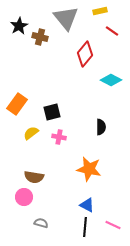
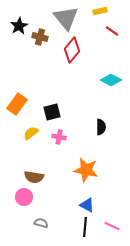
red diamond: moved 13 px left, 4 px up
orange star: moved 3 px left, 1 px down
pink line: moved 1 px left, 1 px down
